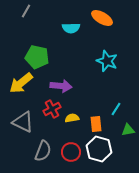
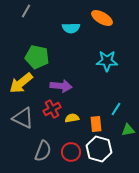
cyan star: rotated 20 degrees counterclockwise
gray triangle: moved 4 px up
